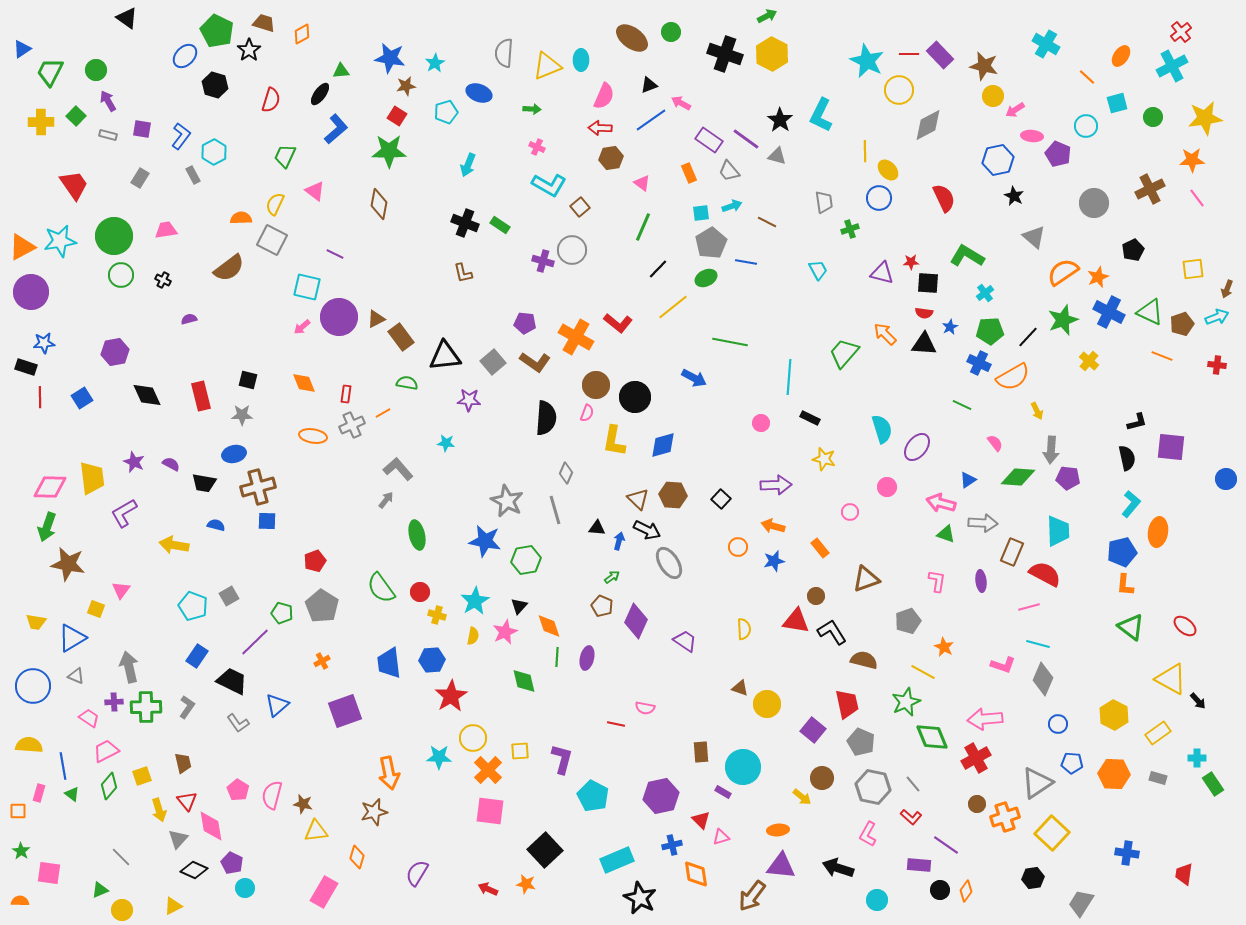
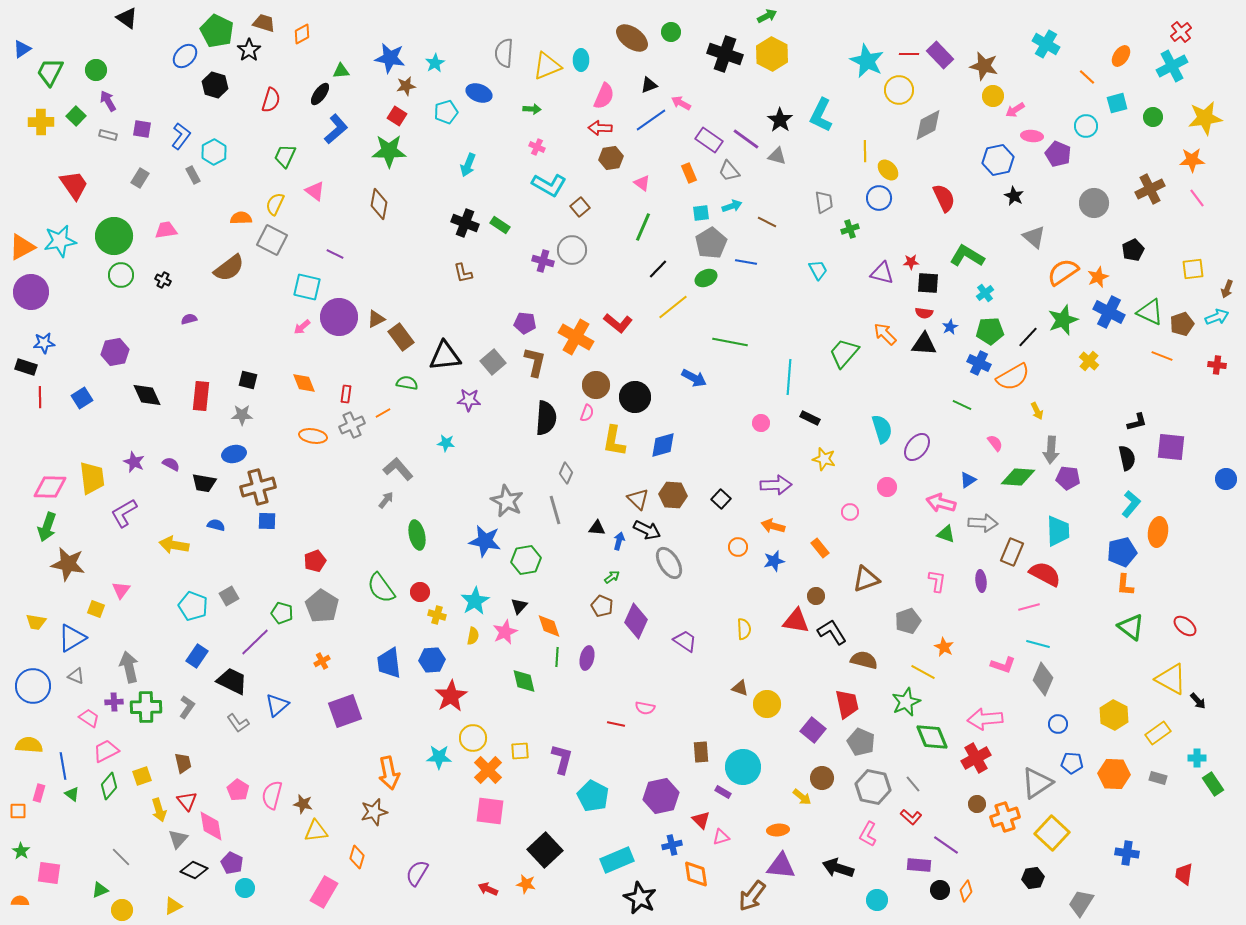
brown L-shape at (535, 362): rotated 112 degrees counterclockwise
red rectangle at (201, 396): rotated 20 degrees clockwise
